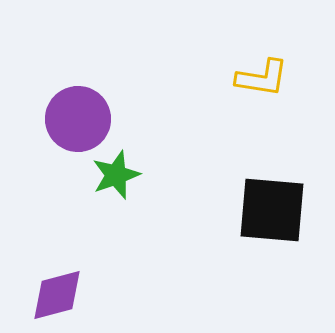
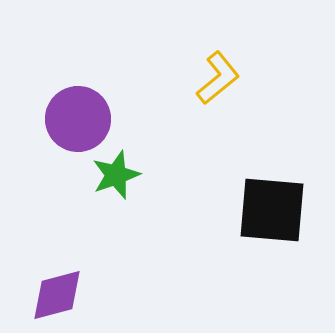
yellow L-shape: moved 44 px left; rotated 48 degrees counterclockwise
